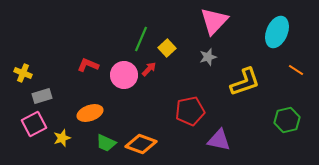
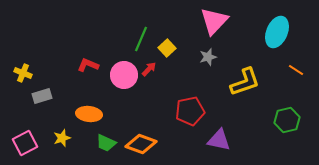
orange ellipse: moved 1 px left, 1 px down; rotated 25 degrees clockwise
pink square: moved 9 px left, 19 px down
